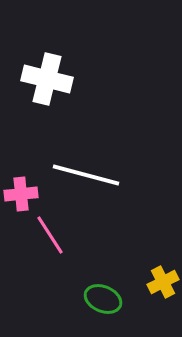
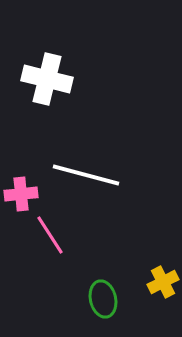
green ellipse: rotated 54 degrees clockwise
